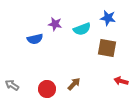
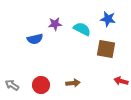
blue star: moved 1 px down
purple star: rotated 16 degrees counterclockwise
cyan semicircle: rotated 132 degrees counterclockwise
brown square: moved 1 px left, 1 px down
brown arrow: moved 1 px left, 1 px up; rotated 40 degrees clockwise
red circle: moved 6 px left, 4 px up
